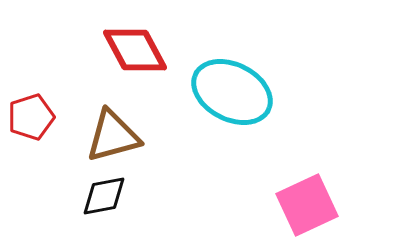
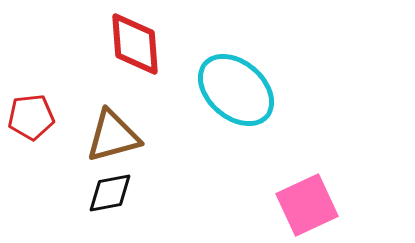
red diamond: moved 6 px up; rotated 24 degrees clockwise
cyan ellipse: moved 4 px right, 2 px up; rotated 14 degrees clockwise
red pentagon: rotated 12 degrees clockwise
black diamond: moved 6 px right, 3 px up
